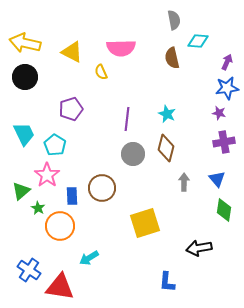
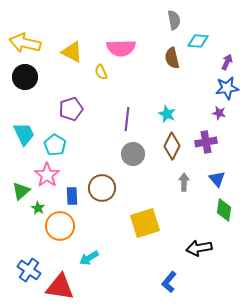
purple cross: moved 18 px left
brown diamond: moved 6 px right, 2 px up; rotated 12 degrees clockwise
blue L-shape: moved 2 px right; rotated 35 degrees clockwise
